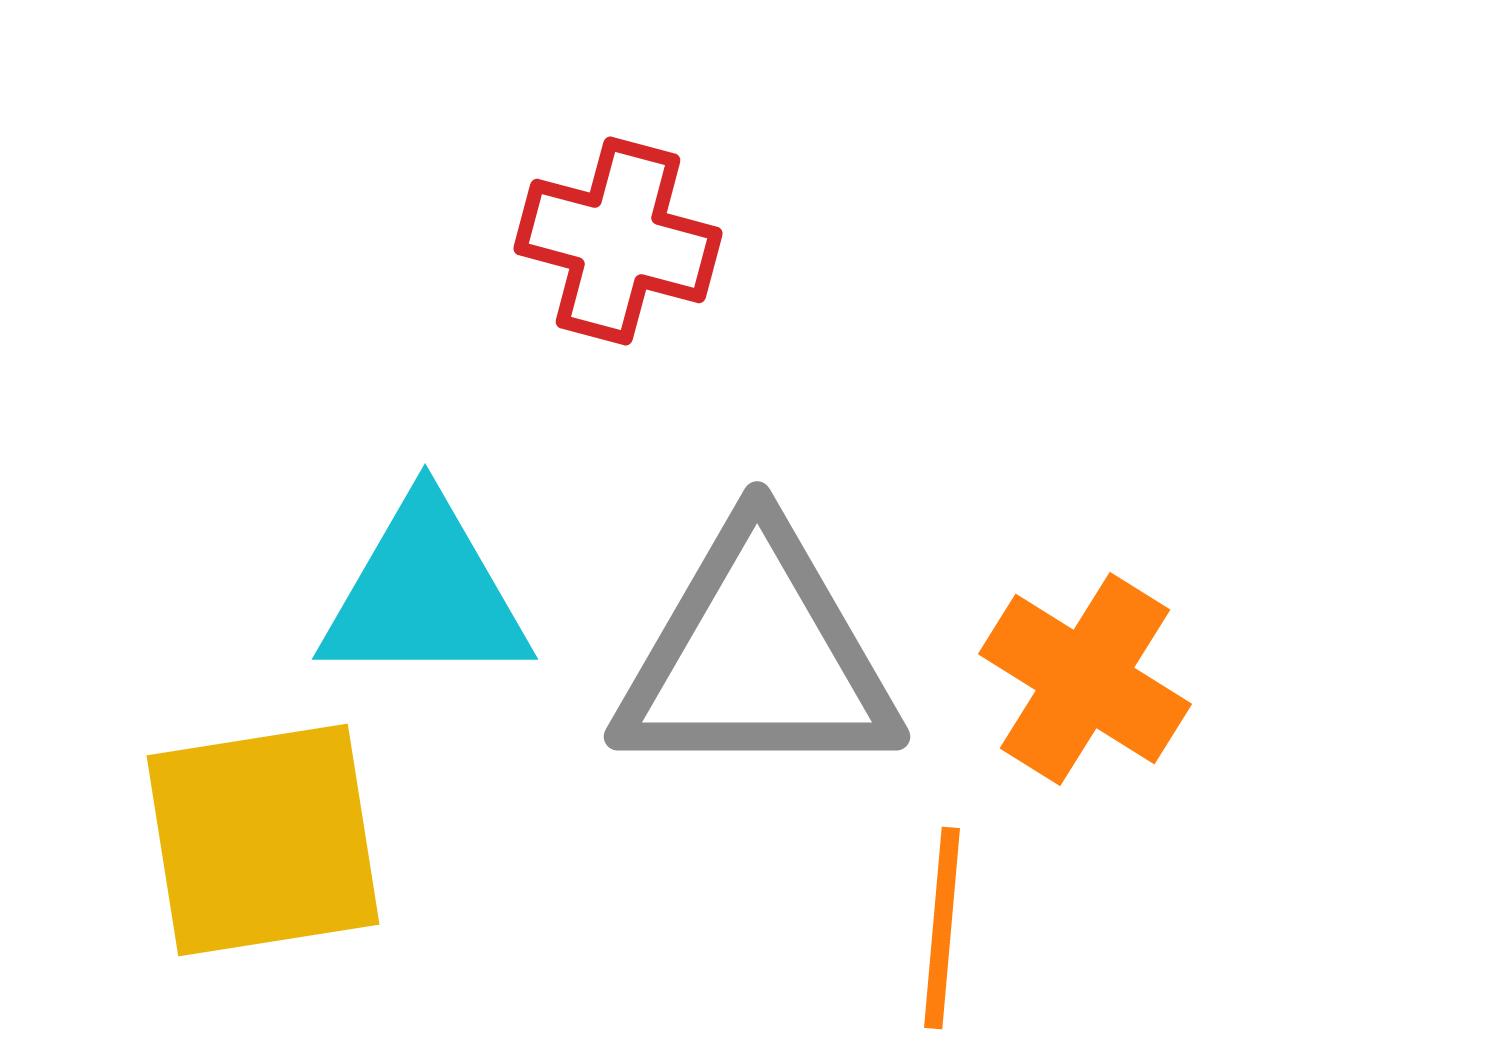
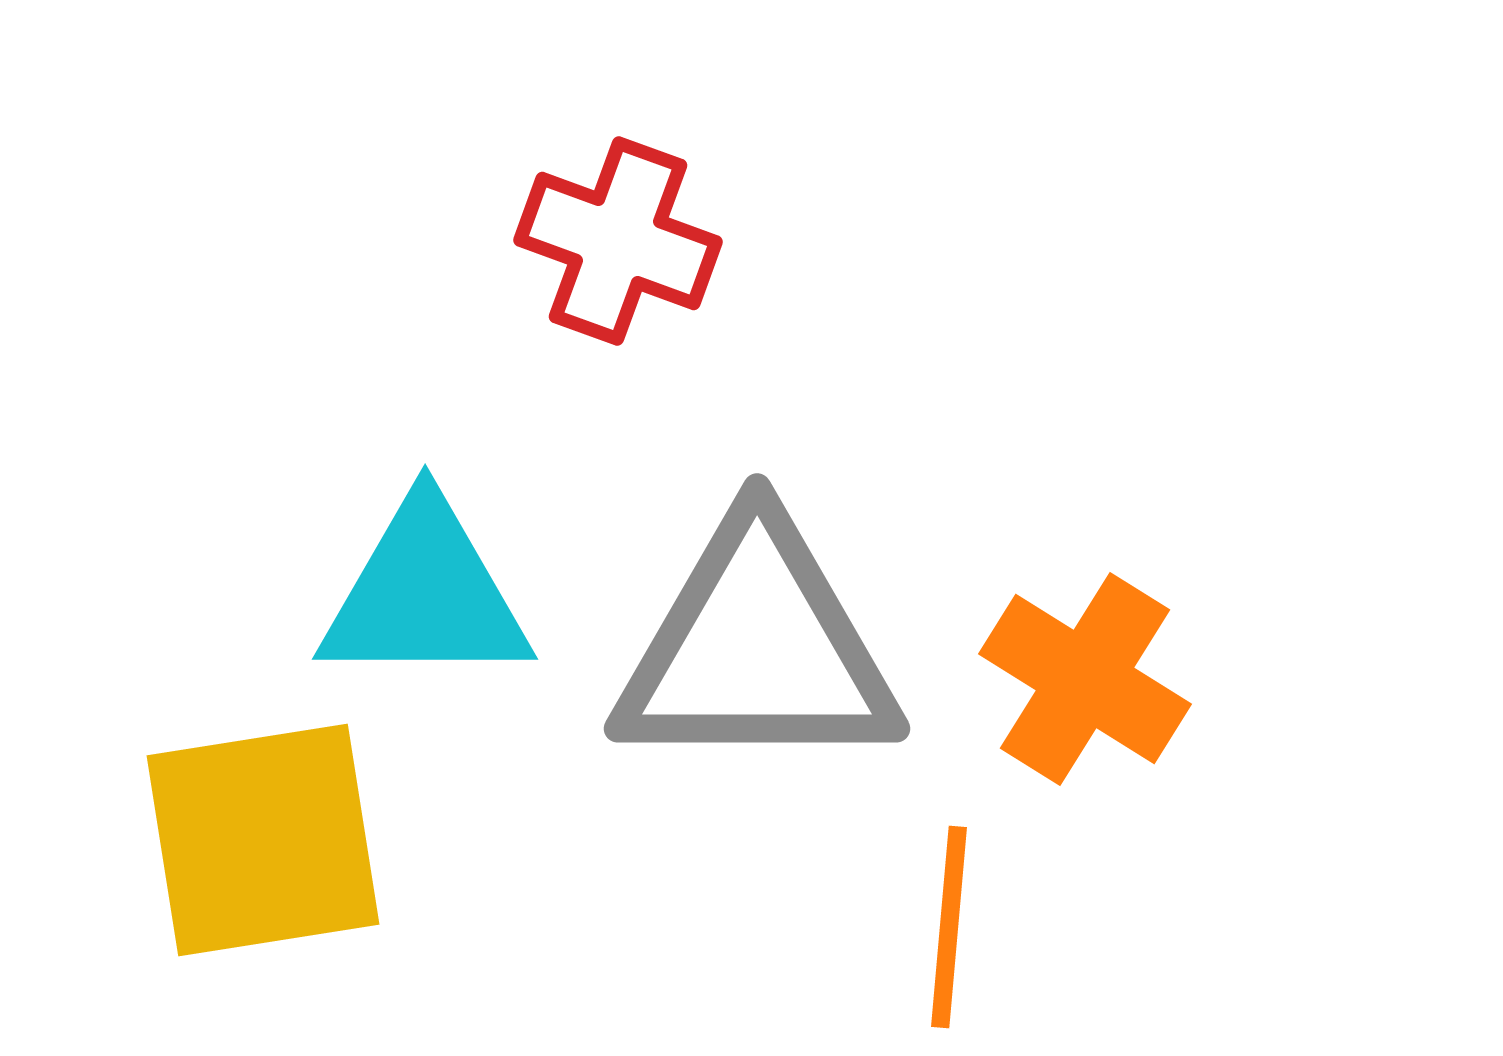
red cross: rotated 5 degrees clockwise
gray triangle: moved 8 px up
orange line: moved 7 px right, 1 px up
